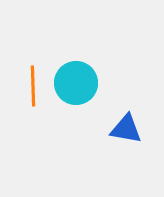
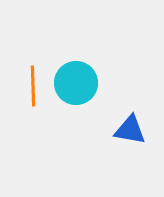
blue triangle: moved 4 px right, 1 px down
